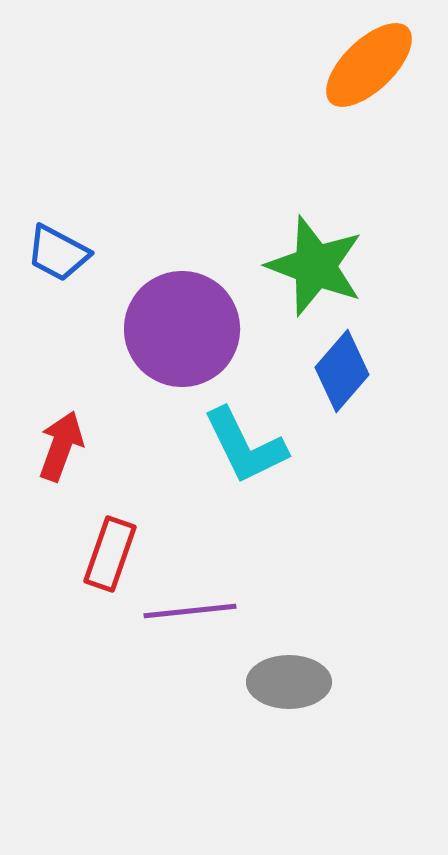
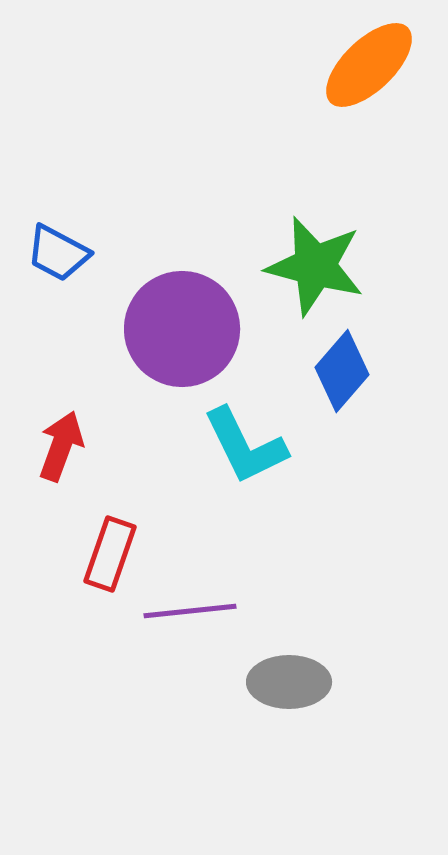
green star: rotated 6 degrees counterclockwise
